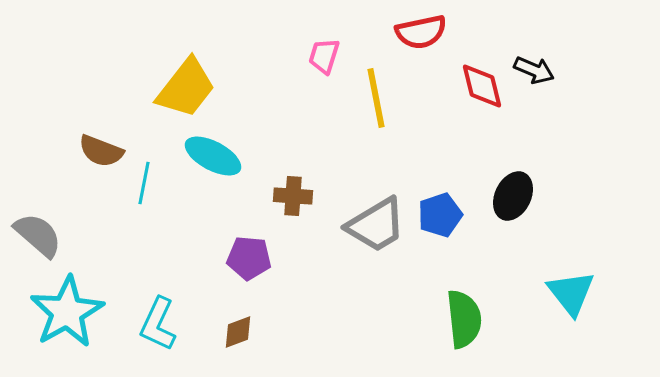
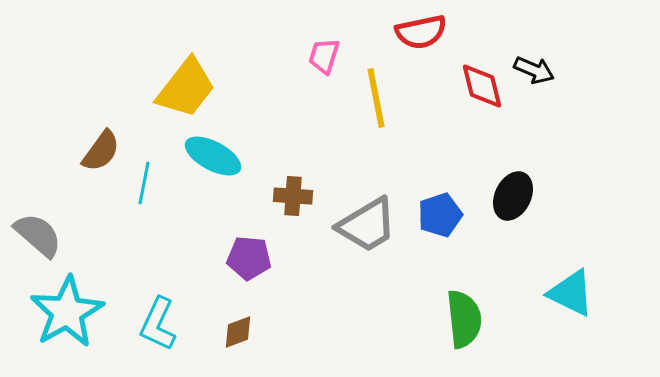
brown semicircle: rotated 75 degrees counterclockwise
gray trapezoid: moved 9 px left
cyan triangle: rotated 26 degrees counterclockwise
